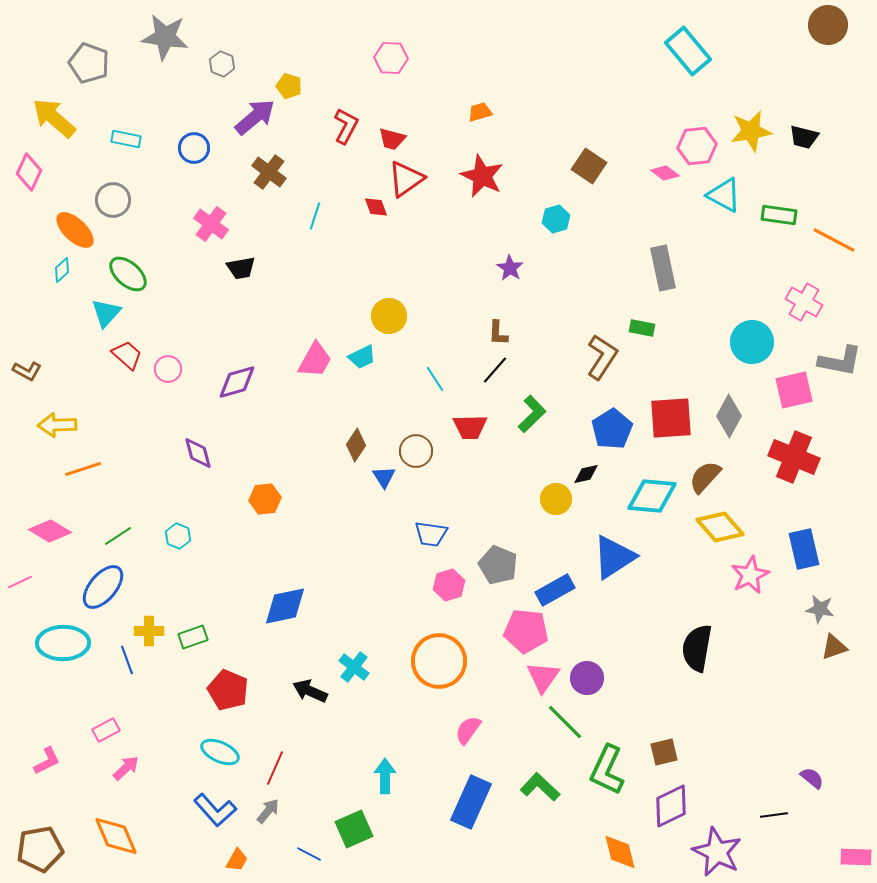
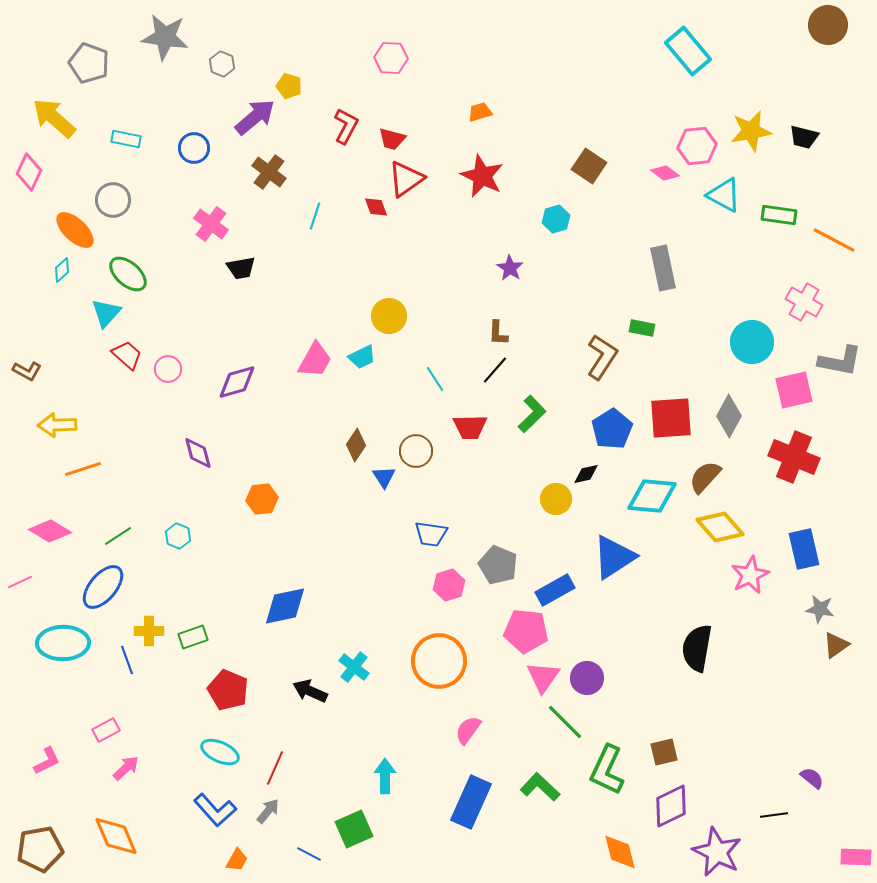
orange hexagon at (265, 499): moved 3 px left
brown triangle at (834, 647): moved 2 px right, 2 px up; rotated 16 degrees counterclockwise
